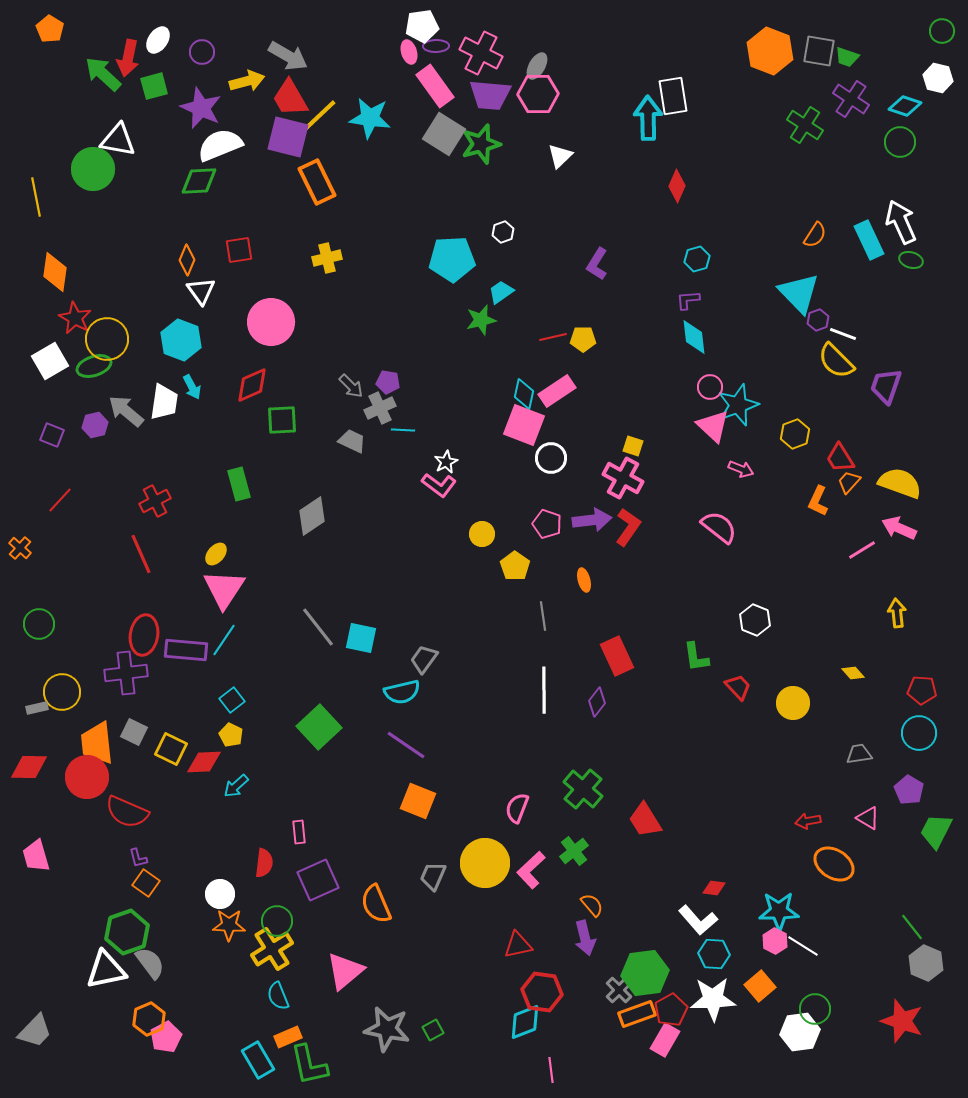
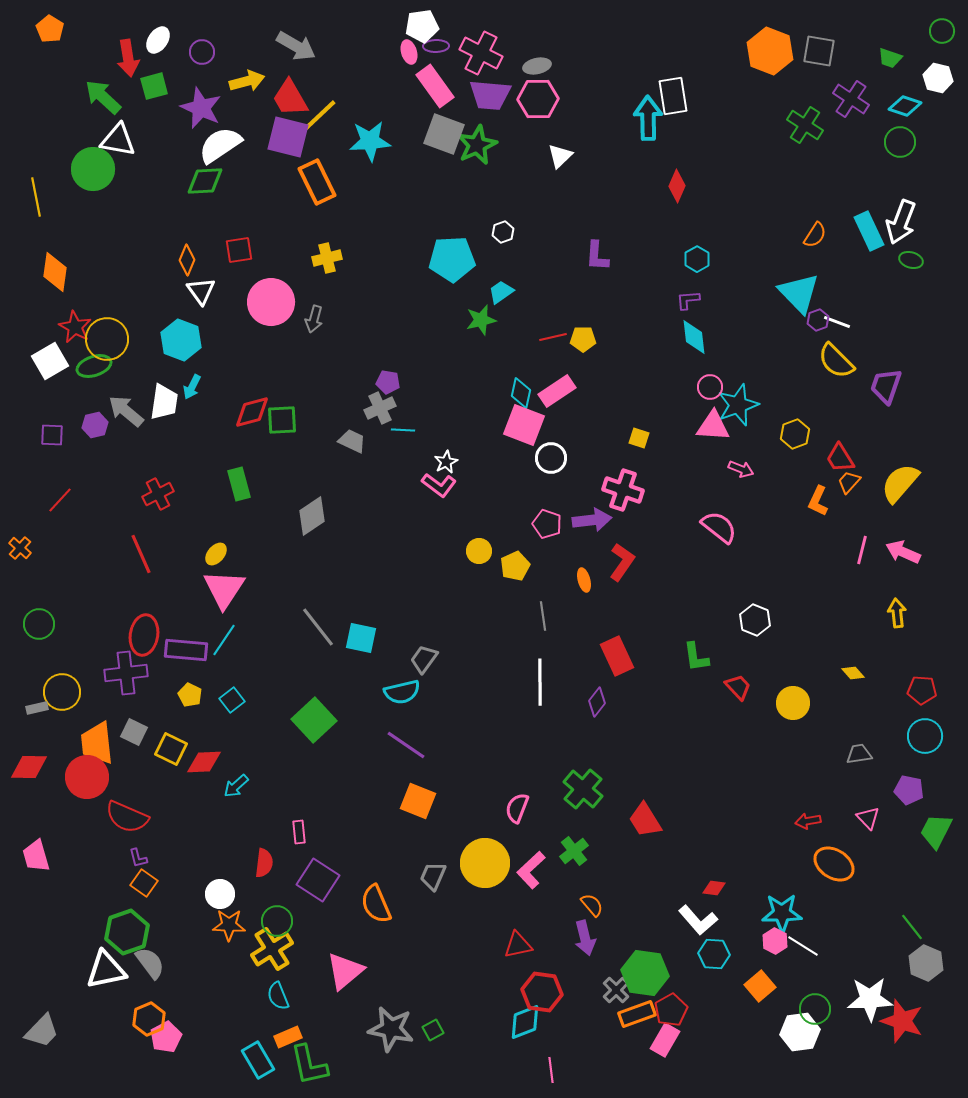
gray arrow at (288, 56): moved 8 px right, 10 px up
green trapezoid at (847, 57): moved 43 px right, 1 px down
red arrow at (128, 58): rotated 21 degrees counterclockwise
gray ellipse at (537, 66): rotated 48 degrees clockwise
green arrow at (103, 74): moved 23 px down
pink hexagon at (538, 94): moved 5 px down
cyan star at (370, 118): moved 23 px down; rotated 12 degrees counterclockwise
gray square at (444, 134): rotated 12 degrees counterclockwise
green star at (481, 144): moved 4 px left, 1 px down; rotated 9 degrees counterclockwise
white semicircle at (220, 145): rotated 12 degrees counterclockwise
green diamond at (199, 181): moved 6 px right
white arrow at (901, 222): rotated 135 degrees counterclockwise
cyan rectangle at (869, 240): moved 9 px up
cyan hexagon at (697, 259): rotated 15 degrees counterclockwise
purple L-shape at (597, 264): moved 8 px up; rotated 28 degrees counterclockwise
red star at (75, 318): moved 9 px down
pink circle at (271, 322): moved 20 px up
white line at (843, 334): moved 6 px left, 12 px up
red diamond at (252, 385): moved 27 px down; rotated 9 degrees clockwise
gray arrow at (351, 386): moved 37 px left, 67 px up; rotated 60 degrees clockwise
cyan arrow at (192, 387): rotated 55 degrees clockwise
cyan diamond at (524, 394): moved 3 px left, 1 px up
pink triangle at (713, 426): rotated 39 degrees counterclockwise
purple square at (52, 435): rotated 20 degrees counterclockwise
yellow square at (633, 446): moved 6 px right, 8 px up
pink cross at (623, 478): moved 12 px down; rotated 9 degrees counterclockwise
yellow semicircle at (900, 483): rotated 69 degrees counterclockwise
red cross at (155, 501): moved 3 px right, 7 px up
red L-shape at (628, 527): moved 6 px left, 35 px down
pink arrow at (899, 528): moved 4 px right, 24 px down
yellow circle at (482, 534): moved 3 px left, 17 px down
pink line at (862, 550): rotated 44 degrees counterclockwise
yellow pentagon at (515, 566): rotated 12 degrees clockwise
white line at (544, 690): moved 4 px left, 8 px up
green square at (319, 727): moved 5 px left, 7 px up
cyan circle at (919, 733): moved 6 px right, 3 px down
yellow pentagon at (231, 735): moved 41 px left, 40 px up
purple pentagon at (909, 790): rotated 20 degrees counterclockwise
red semicircle at (127, 812): moved 5 px down
pink triangle at (868, 818): rotated 15 degrees clockwise
purple square at (318, 880): rotated 33 degrees counterclockwise
orange square at (146, 883): moved 2 px left
cyan star at (779, 911): moved 3 px right, 2 px down
green hexagon at (645, 973): rotated 15 degrees clockwise
gray cross at (619, 990): moved 3 px left
white star at (713, 999): moved 157 px right
gray star at (387, 1029): moved 4 px right
gray trapezoid at (35, 1031): moved 7 px right
